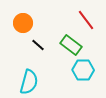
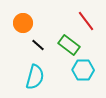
red line: moved 1 px down
green rectangle: moved 2 px left
cyan semicircle: moved 6 px right, 5 px up
